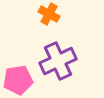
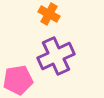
purple cross: moved 2 px left, 5 px up
